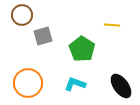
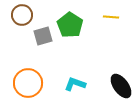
yellow line: moved 1 px left, 8 px up
green pentagon: moved 12 px left, 24 px up
